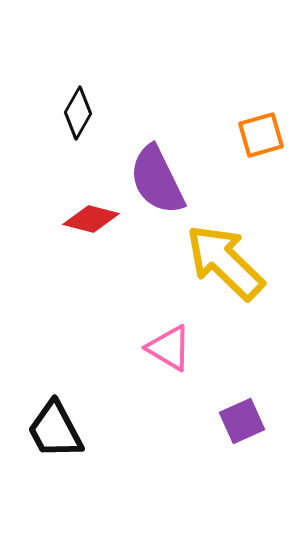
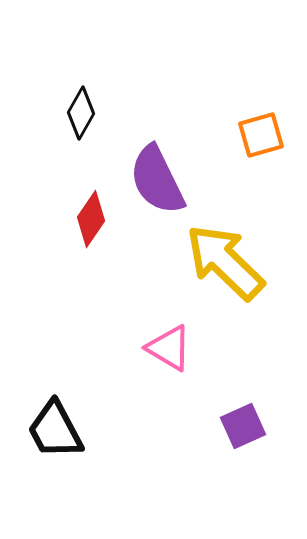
black diamond: moved 3 px right
red diamond: rotated 70 degrees counterclockwise
purple square: moved 1 px right, 5 px down
